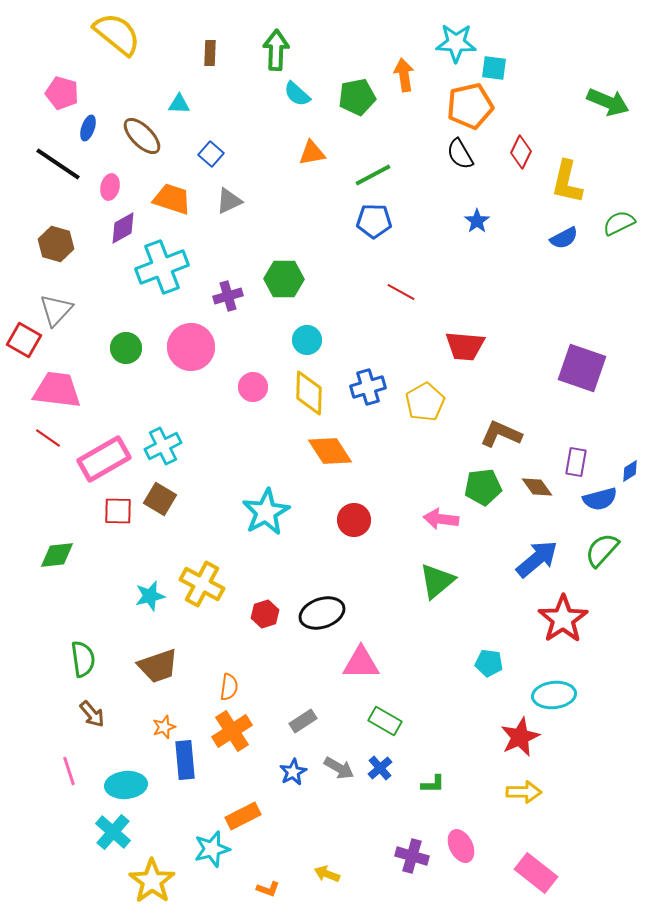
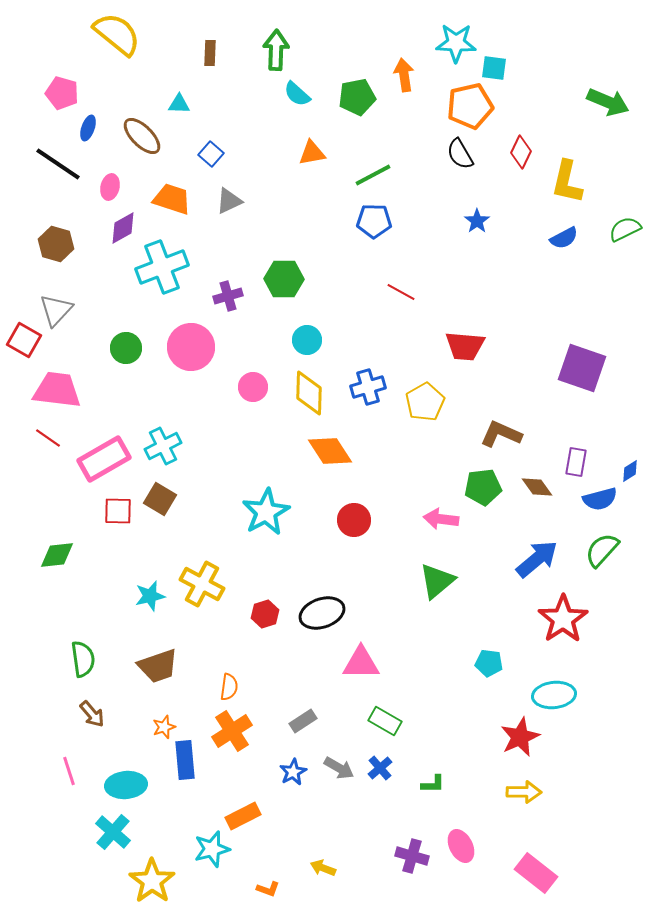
green semicircle at (619, 223): moved 6 px right, 6 px down
yellow arrow at (327, 874): moved 4 px left, 6 px up
